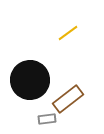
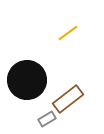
black circle: moved 3 px left
gray rectangle: rotated 24 degrees counterclockwise
